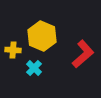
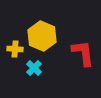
yellow cross: moved 2 px right, 1 px up
red L-shape: moved 1 px up; rotated 56 degrees counterclockwise
